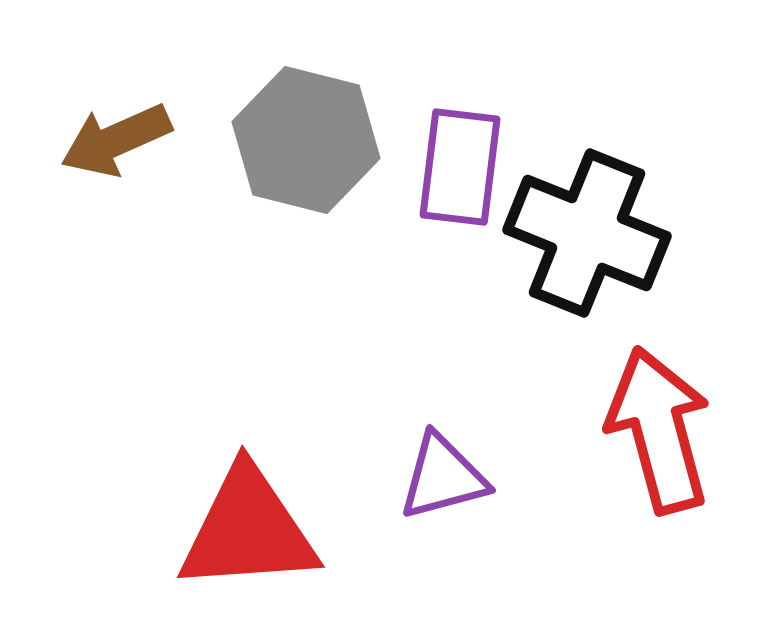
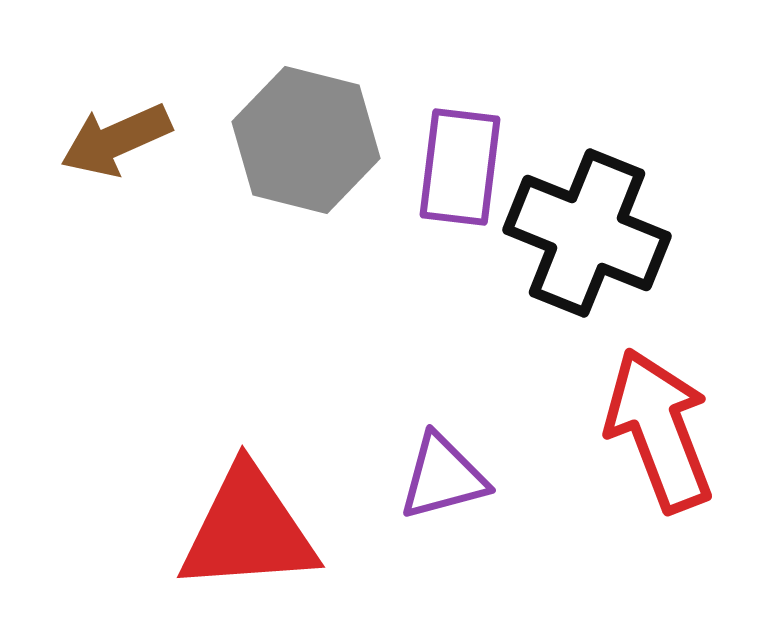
red arrow: rotated 6 degrees counterclockwise
